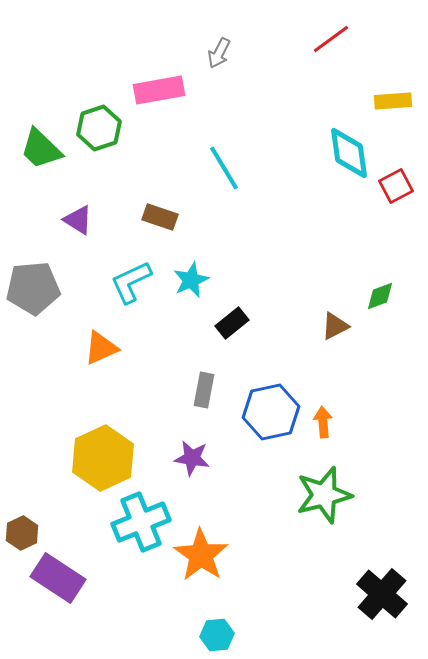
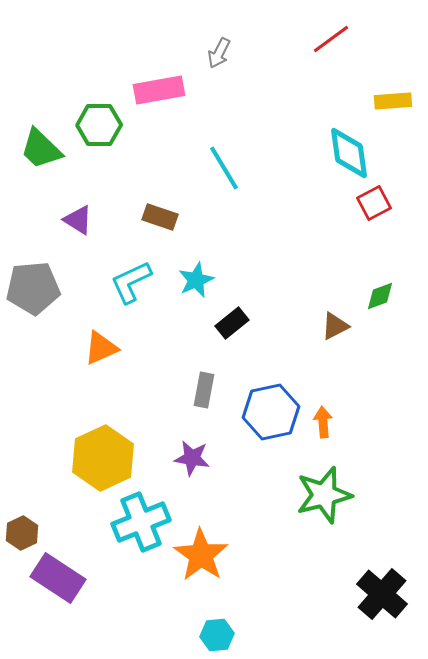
green hexagon: moved 3 px up; rotated 18 degrees clockwise
red square: moved 22 px left, 17 px down
cyan star: moved 5 px right
